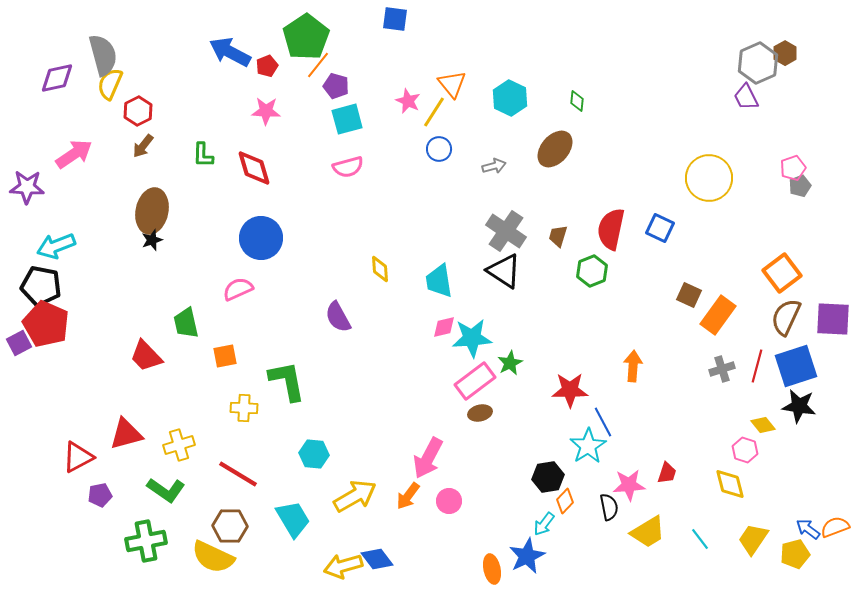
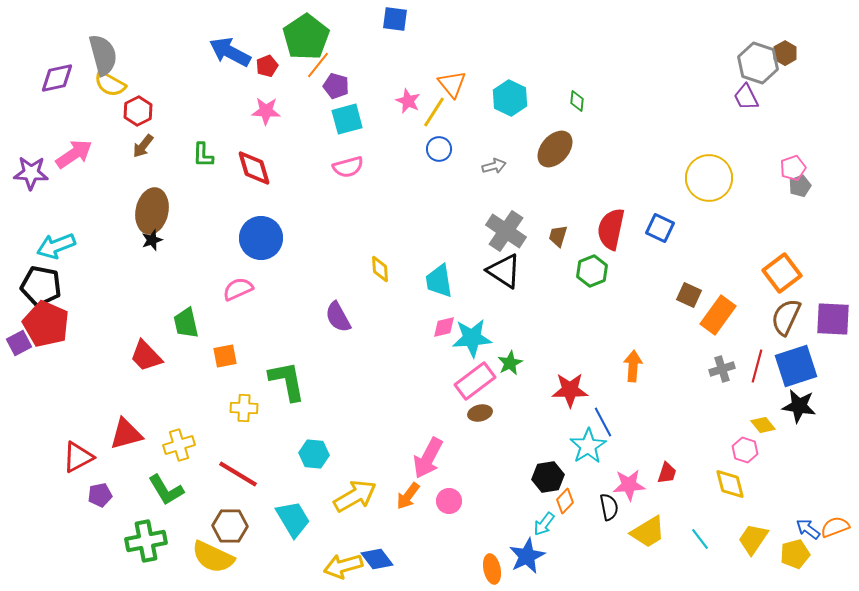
gray hexagon at (758, 63): rotated 18 degrees counterclockwise
yellow semicircle at (110, 84): rotated 84 degrees counterclockwise
purple star at (27, 187): moved 4 px right, 14 px up
green L-shape at (166, 490): rotated 24 degrees clockwise
